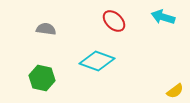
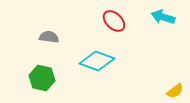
gray semicircle: moved 3 px right, 8 px down
